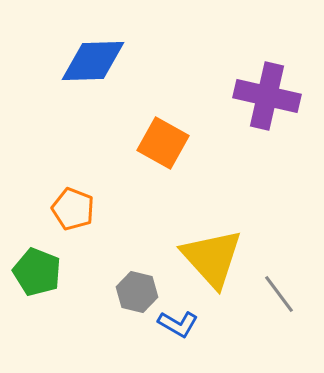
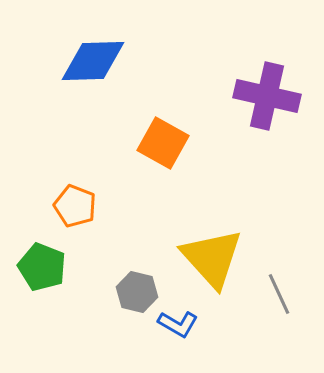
orange pentagon: moved 2 px right, 3 px up
green pentagon: moved 5 px right, 5 px up
gray line: rotated 12 degrees clockwise
